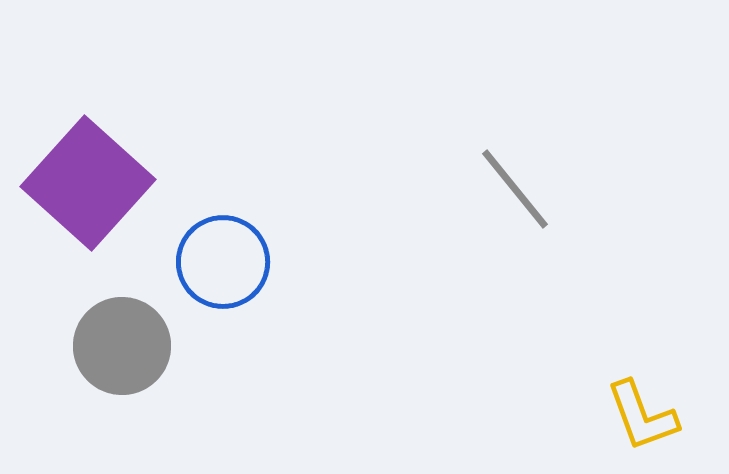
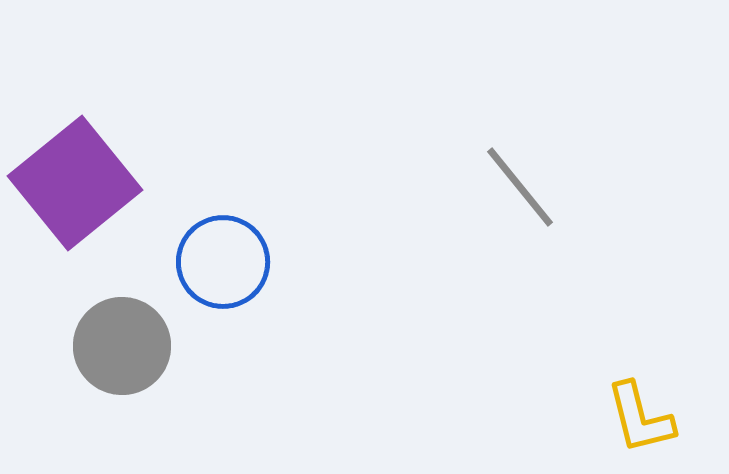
purple square: moved 13 px left; rotated 9 degrees clockwise
gray line: moved 5 px right, 2 px up
yellow L-shape: moved 2 px left, 2 px down; rotated 6 degrees clockwise
